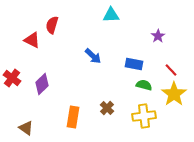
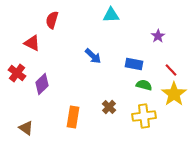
red semicircle: moved 5 px up
red triangle: moved 3 px down
red cross: moved 5 px right, 5 px up
brown cross: moved 2 px right, 1 px up
